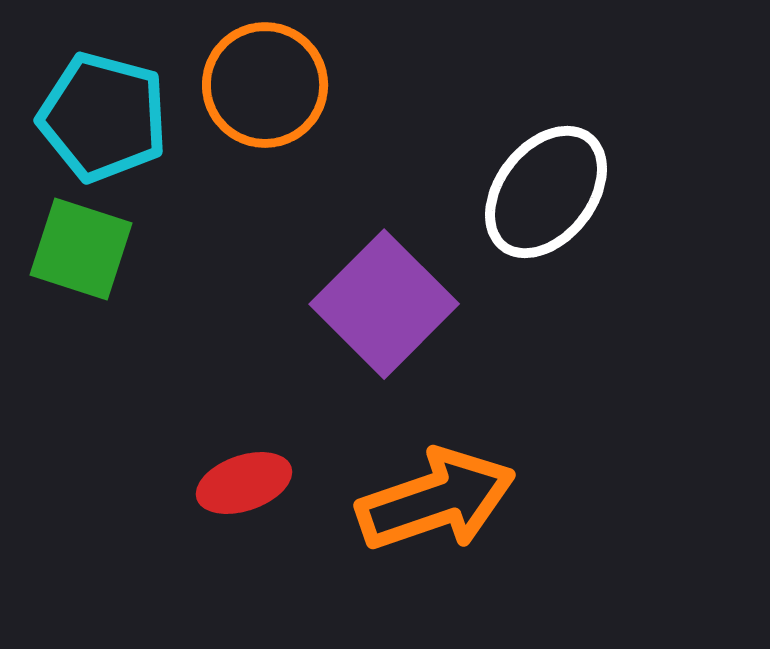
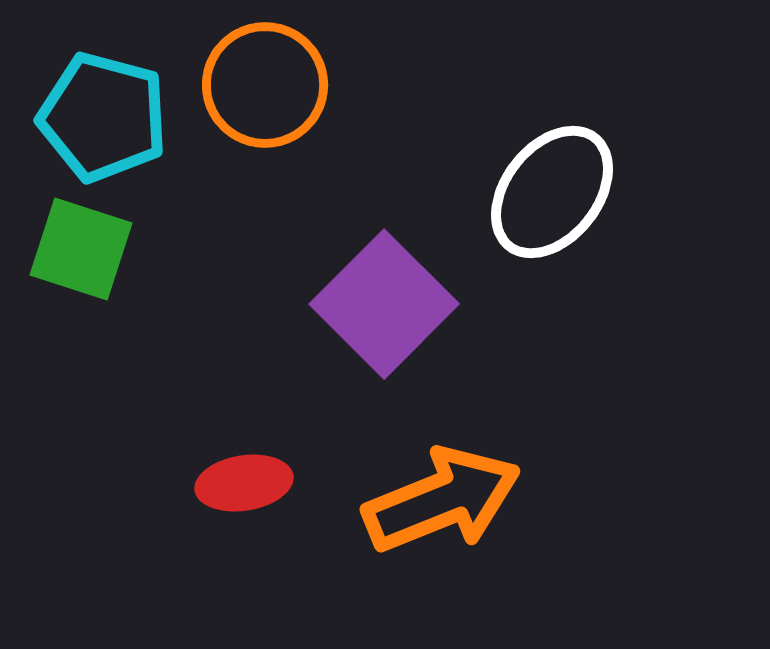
white ellipse: moved 6 px right
red ellipse: rotated 10 degrees clockwise
orange arrow: moved 6 px right; rotated 3 degrees counterclockwise
